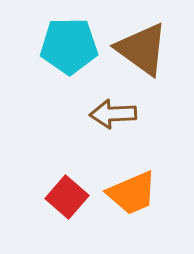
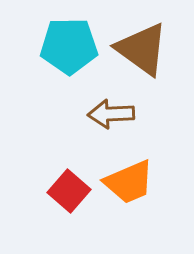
brown arrow: moved 2 px left
orange trapezoid: moved 3 px left, 11 px up
red square: moved 2 px right, 6 px up
